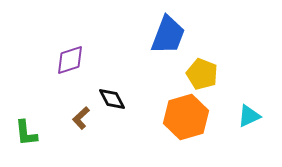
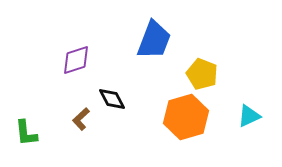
blue trapezoid: moved 14 px left, 5 px down
purple diamond: moved 6 px right
brown L-shape: moved 1 px down
